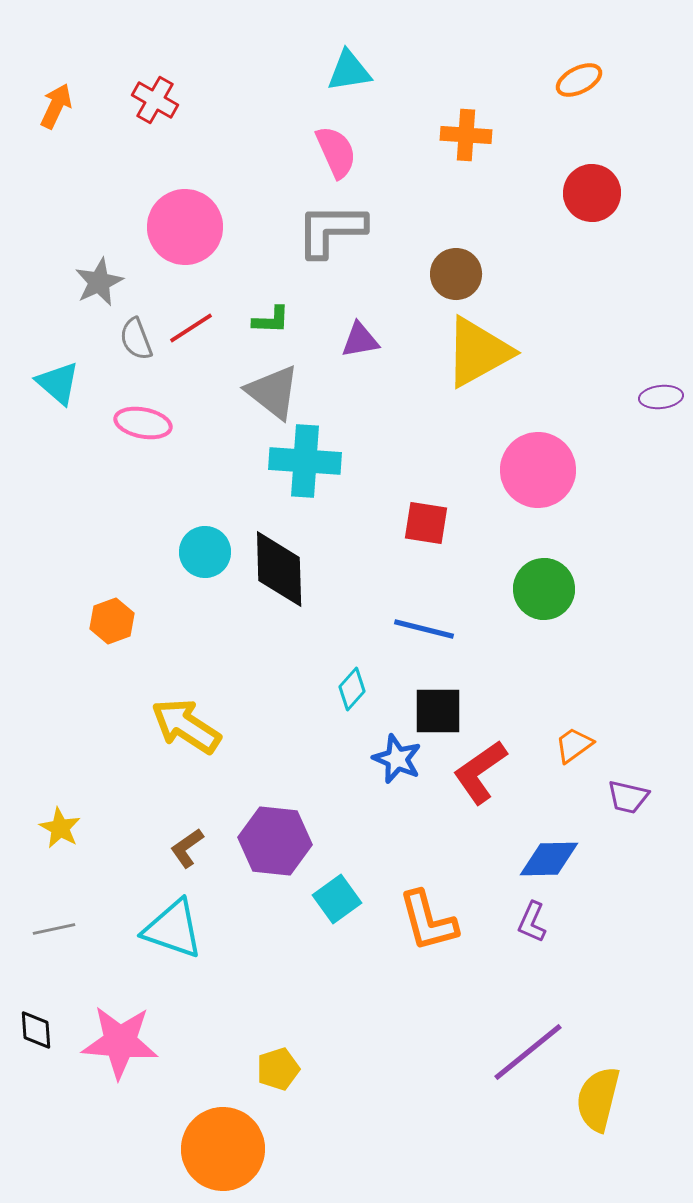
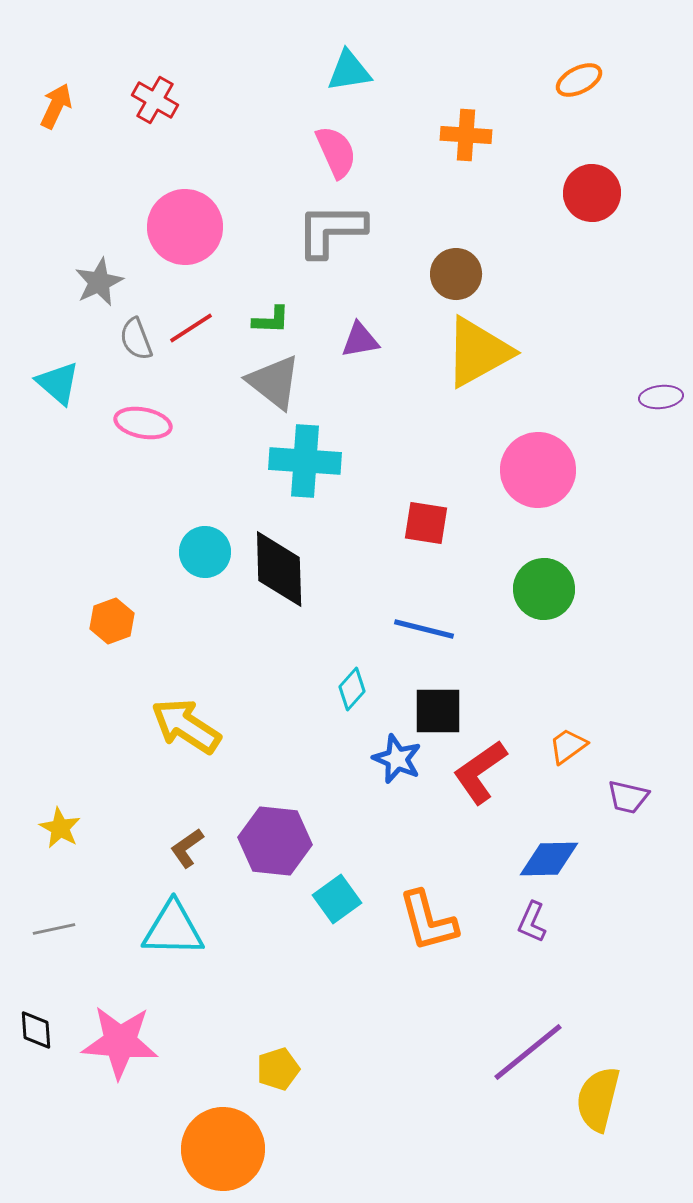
gray triangle at (273, 392): moved 1 px right, 10 px up
orange trapezoid at (574, 745): moved 6 px left, 1 px down
cyan triangle at (173, 929): rotated 18 degrees counterclockwise
